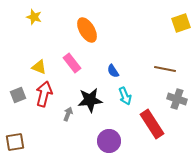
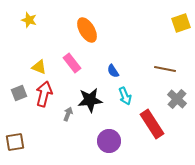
yellow star: moved 5 px left, 3 px down
gray square: moved 1 px right, 2 px up
gray cross: rotated 24 degrees clockwise
